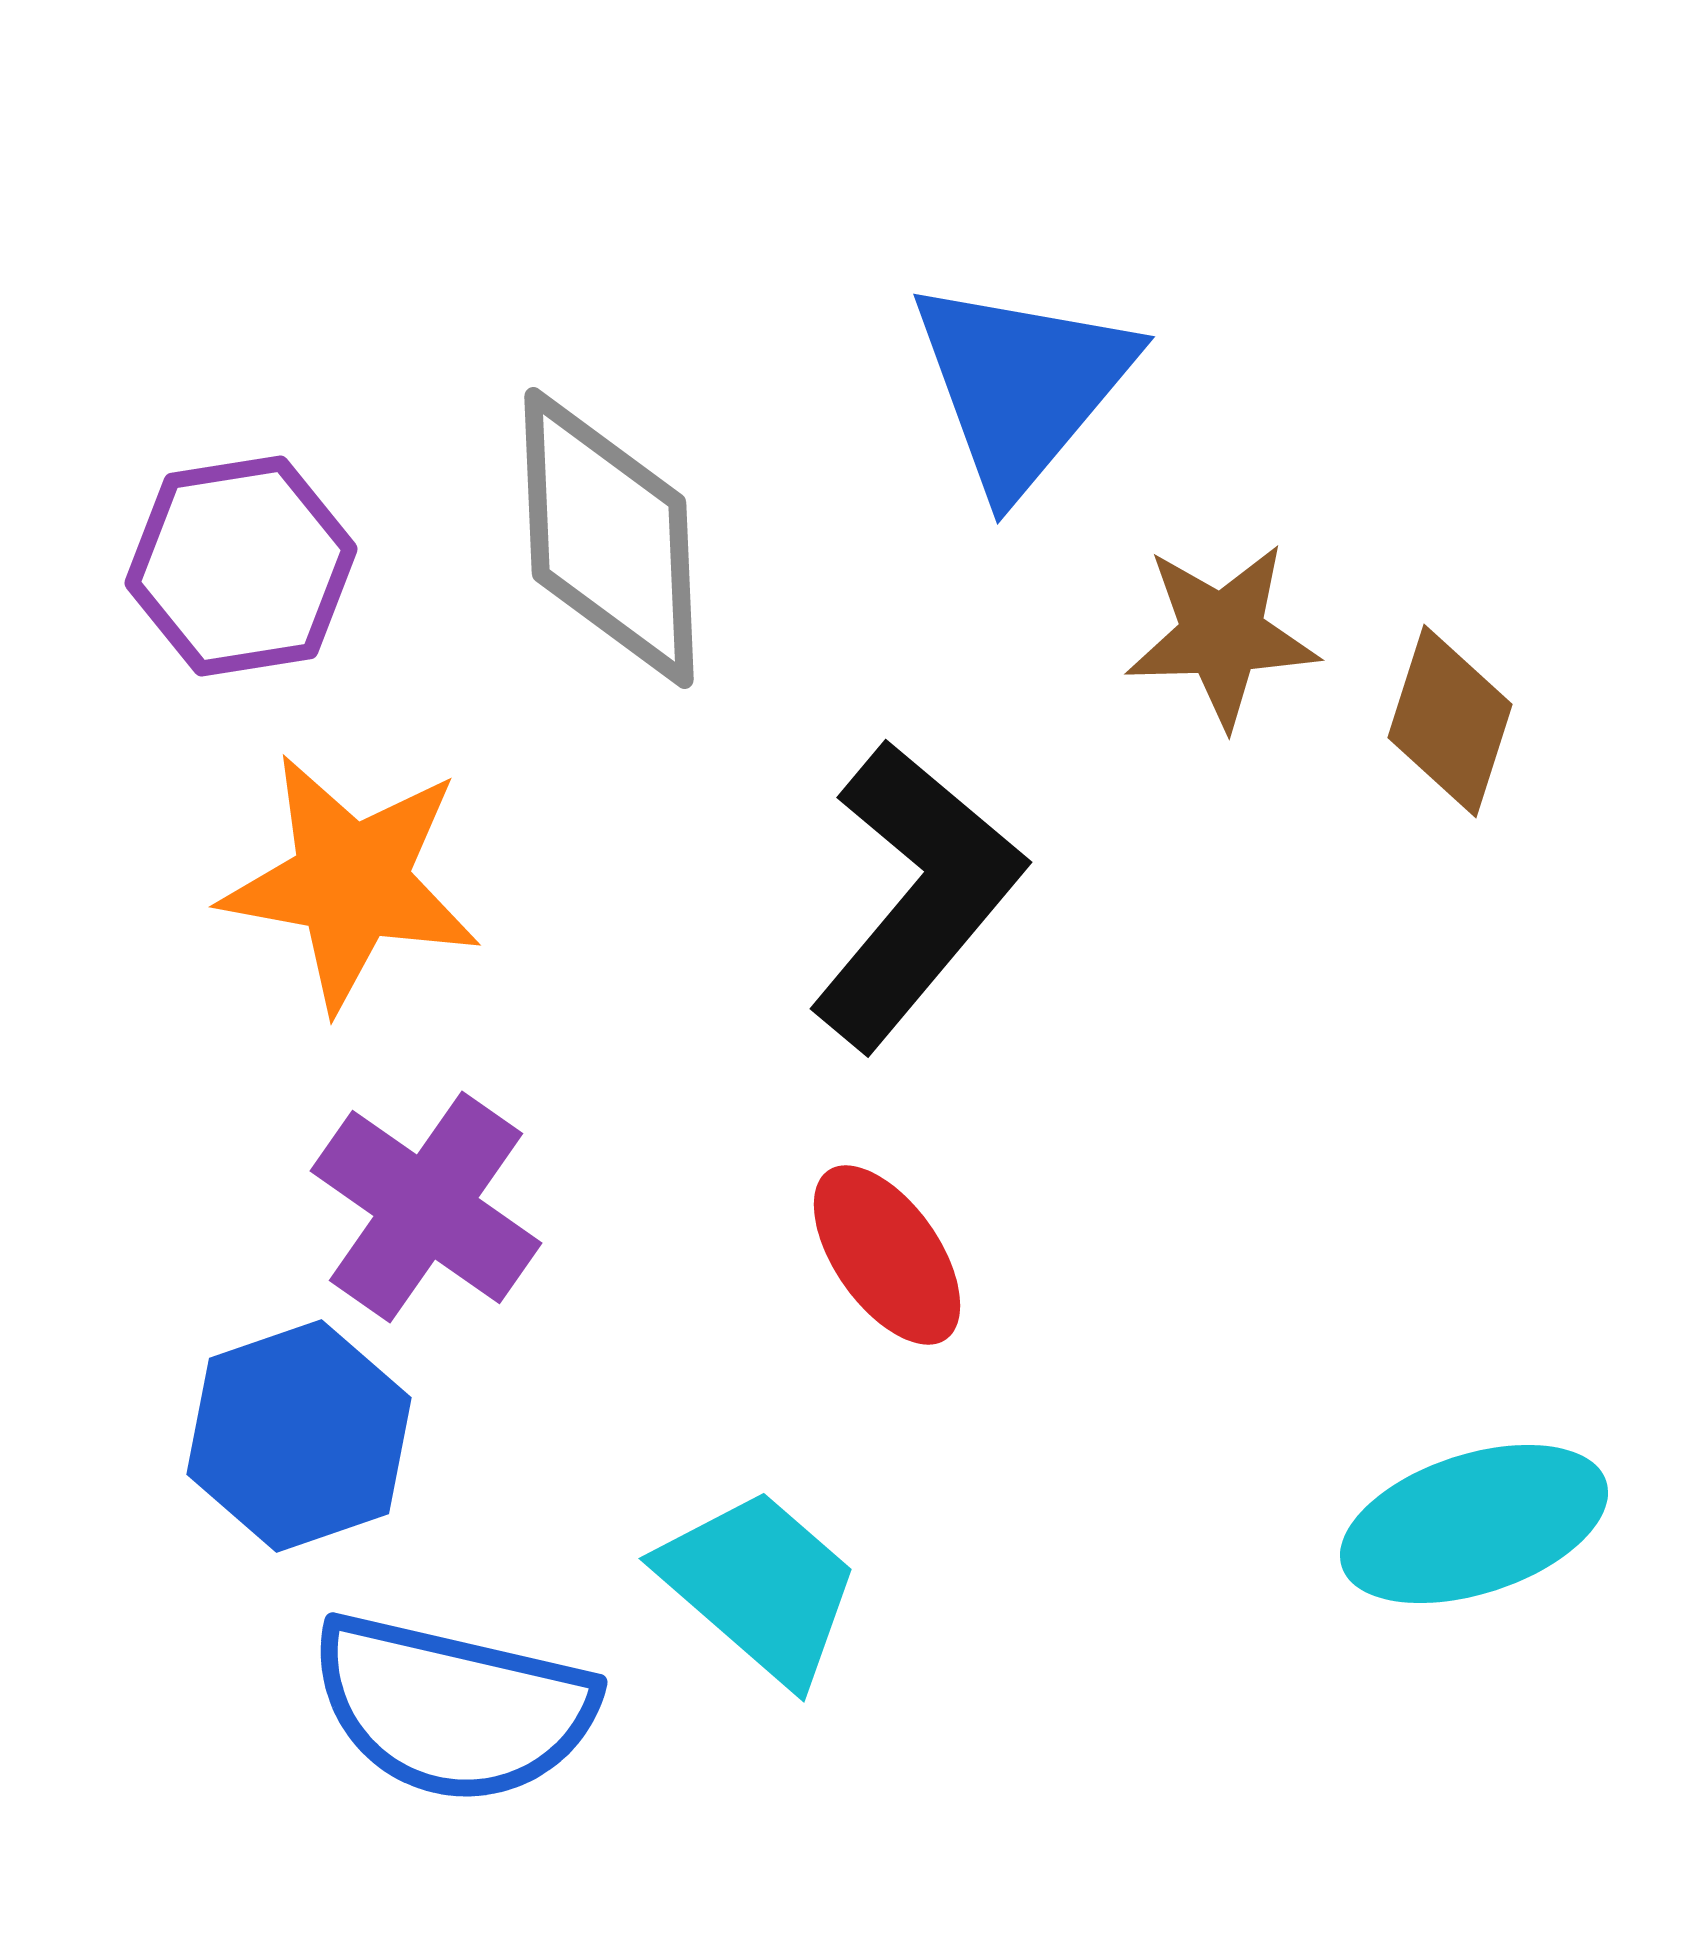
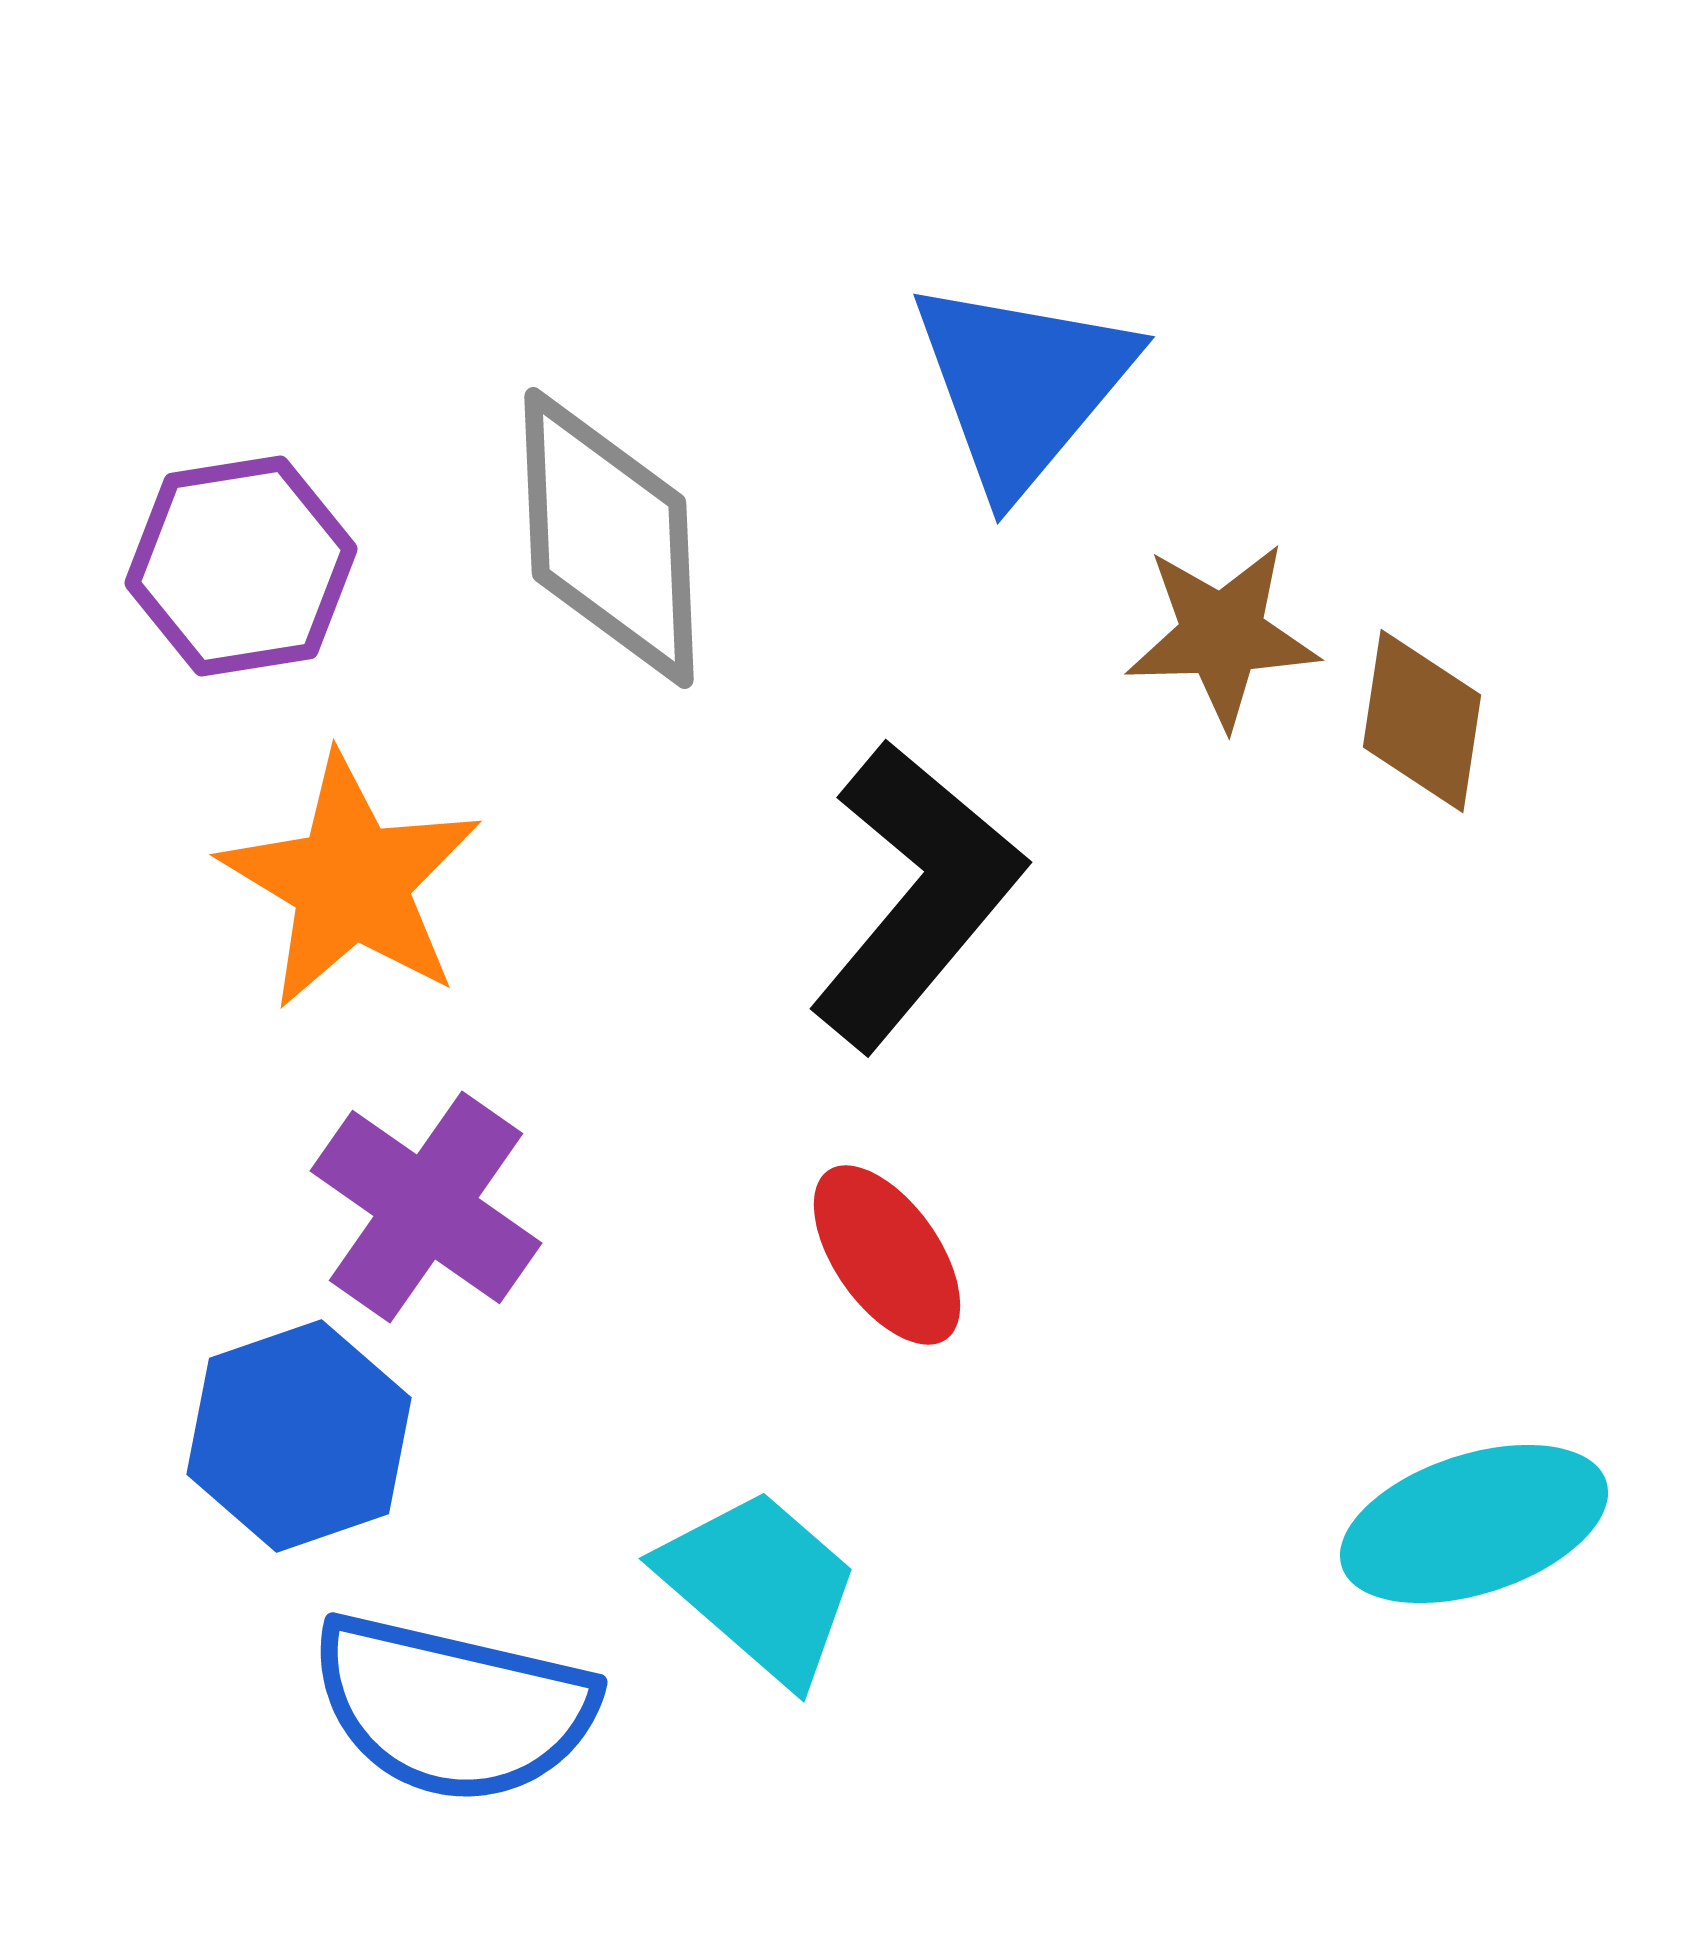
brown diamond: moved 28 px left; rotated 9 degrees counterclockwise
orange star: rotated 21 degrees clockwise
